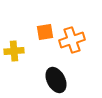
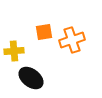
orange square: moved 1 px left
black ellipse: moved 25 px left, 2 px up; rotated 25 degrees counterclockwise
